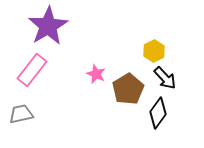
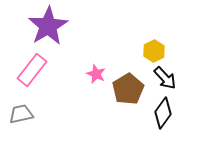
black diamond: moved 5 px right
